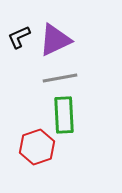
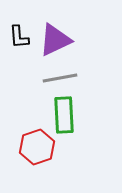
black L-shape: rotated 70 degrees counterclockwise
